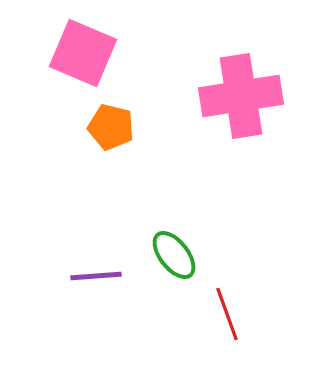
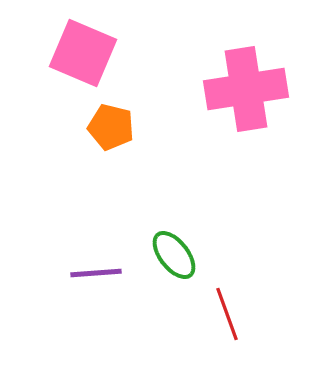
pink cross: moved 5 px right, 7 px up
purple line: moved 3 px up
